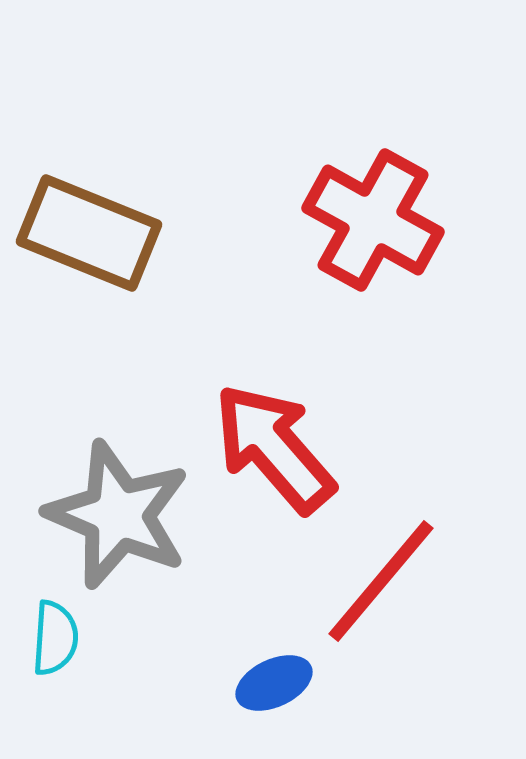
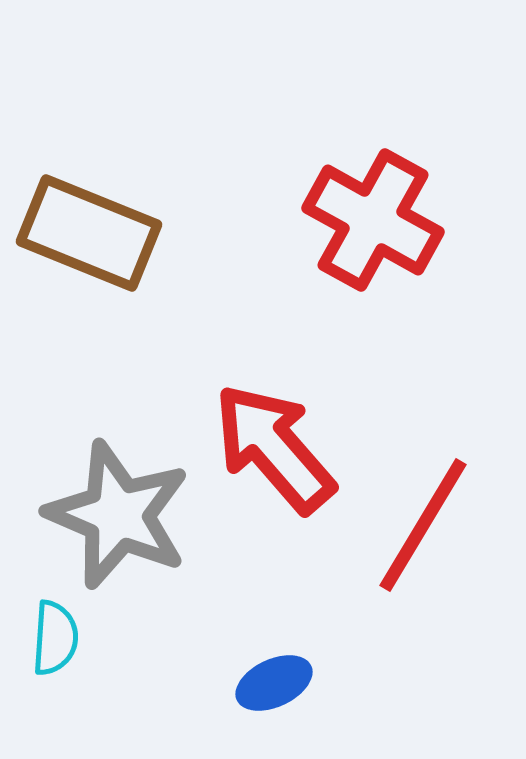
red line: moved 42 px right, 56 px up; rotated 9 degrees counterclockwise
